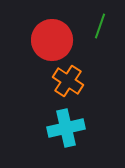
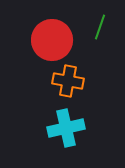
green line: moved 1 px down
orange cross: rotated 24 degrees counterclockwise
